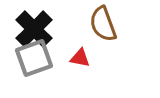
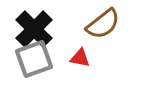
brown semicircle: rotated 108 degrees counterclockwise
gray square: moved 1 px down
